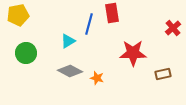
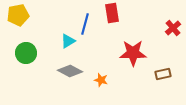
blue line: moved 4 px left
orange star: moved 4 px right, 2 px down
